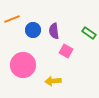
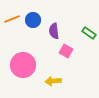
blue circle: moved 10 px up
